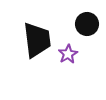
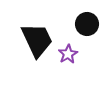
black trapezoid: rotated 18 degrees counterclockwise
